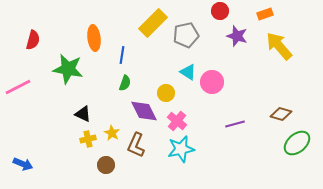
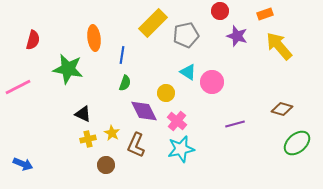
brown diamond: moved 1 px right, 5 px up
